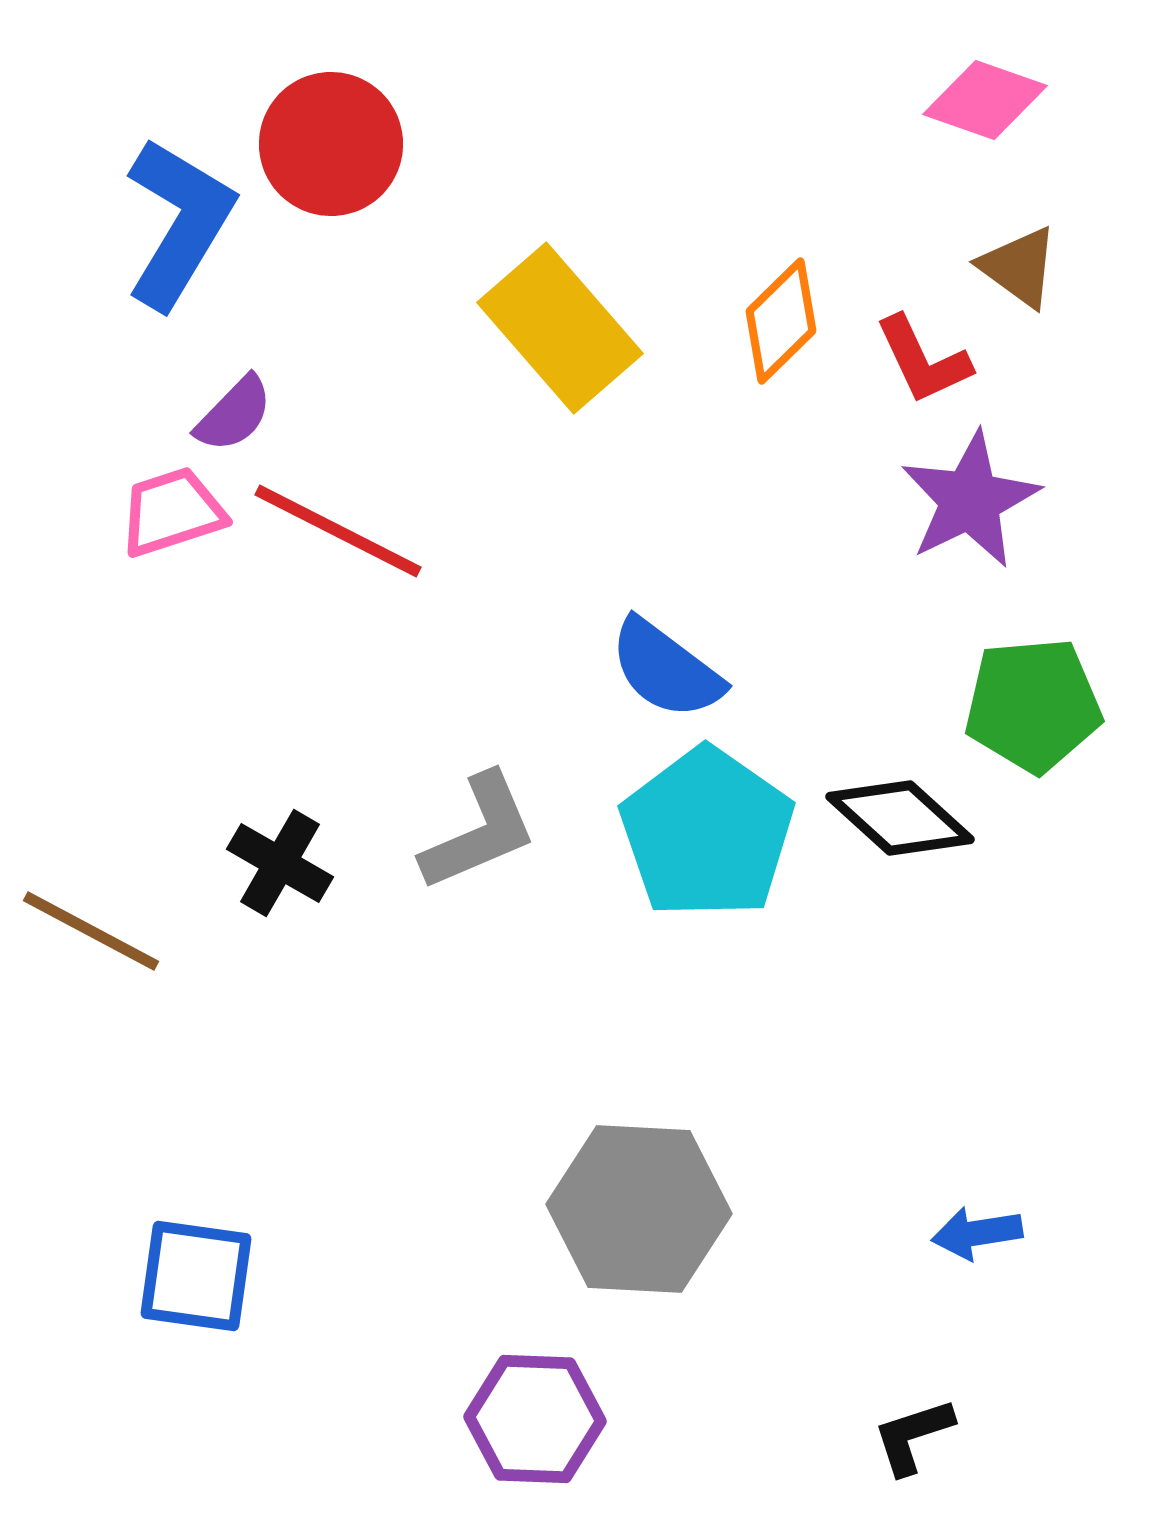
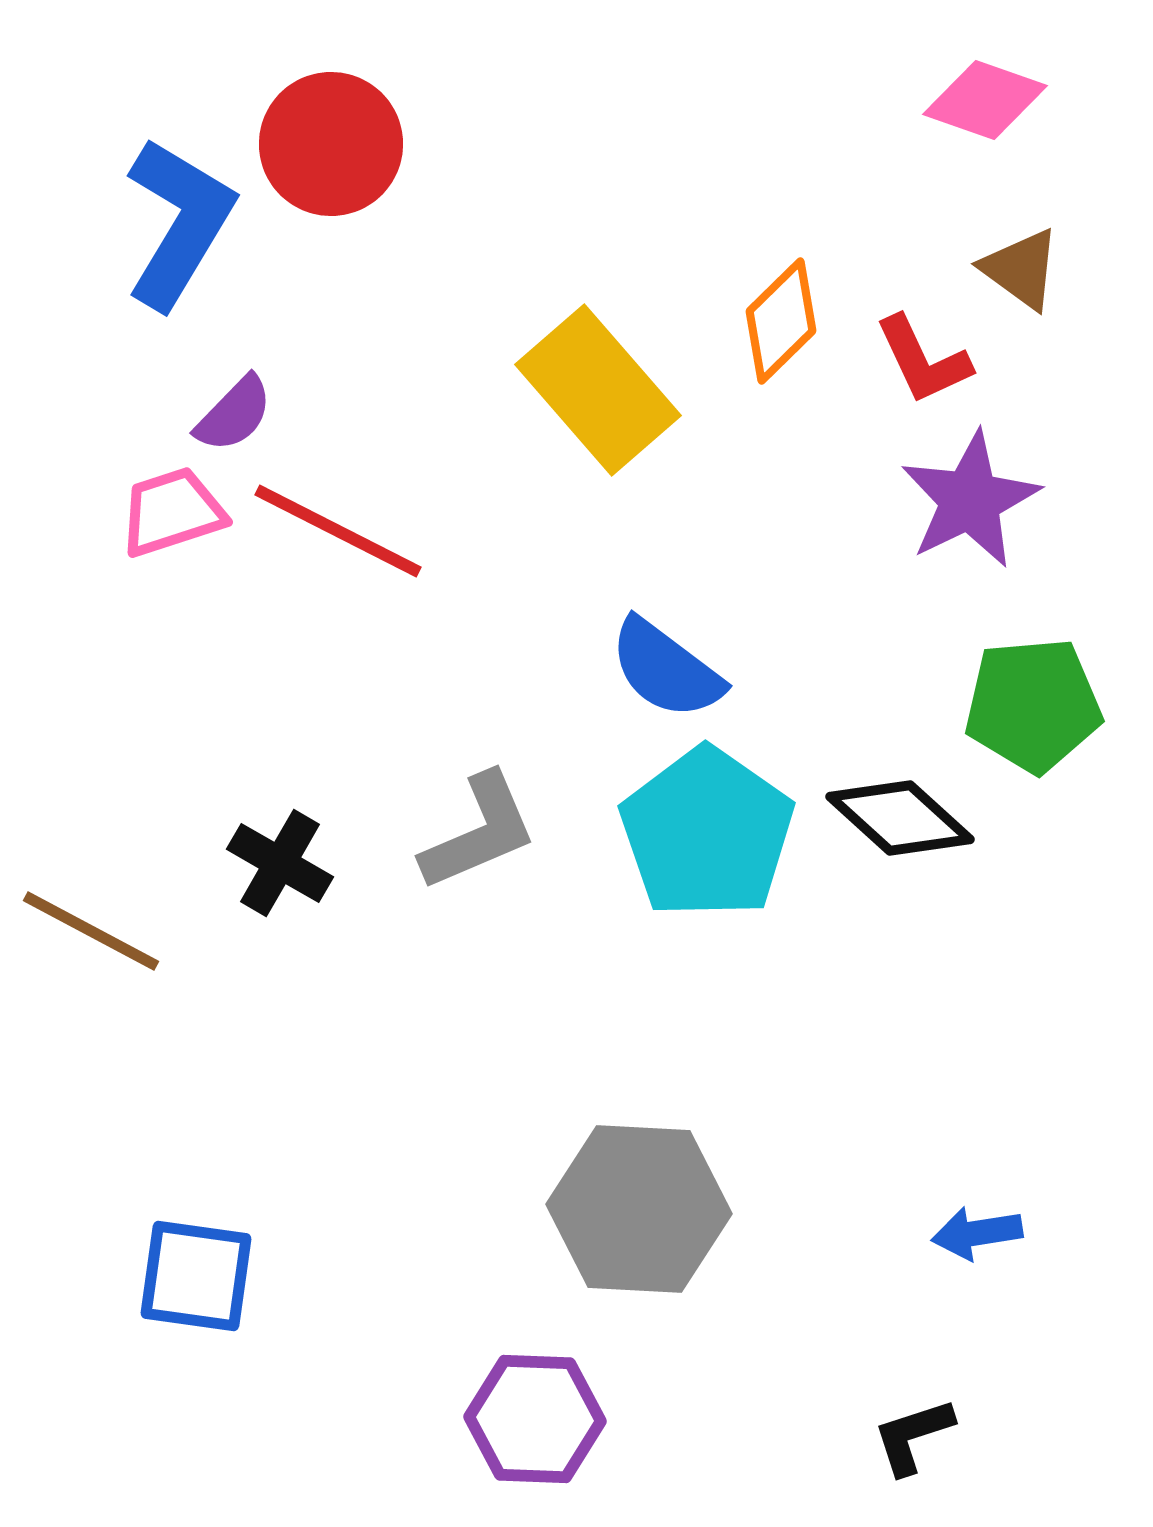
brown triangle: moved 2 px right, 2 px down
yellow rectangle: moved 38 px right, 62 px down
